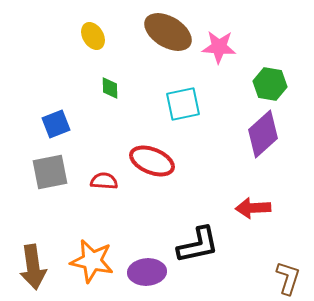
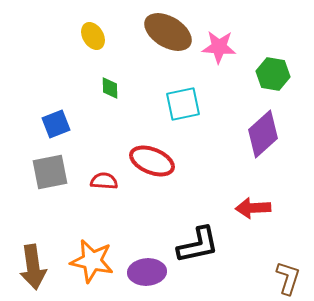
green hexagon: moved 3 px right, 10 px up
